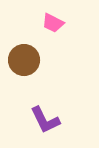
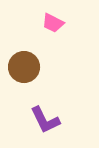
brown circle: moved 7 px down
